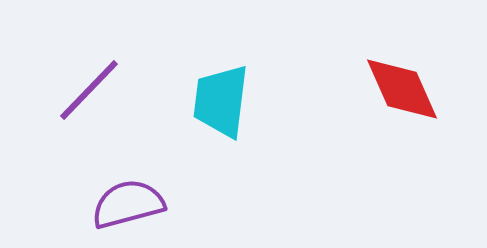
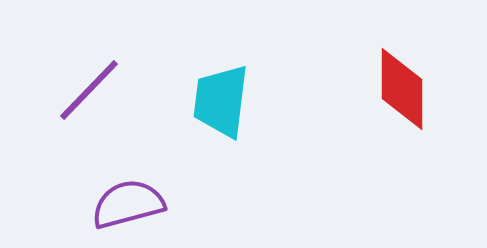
red diamond: rotated 24 degrees clockwise
